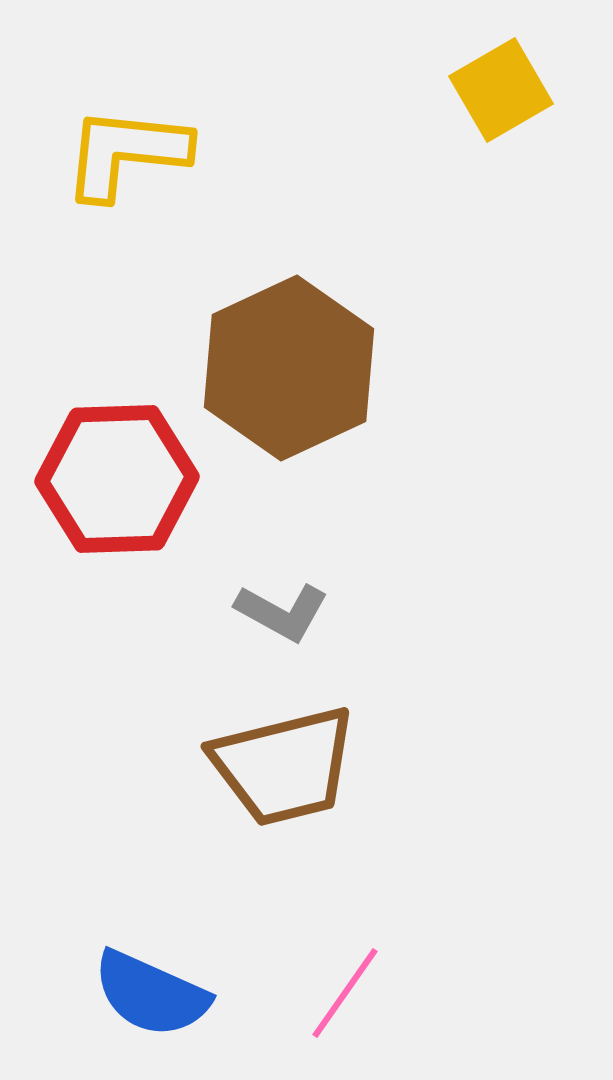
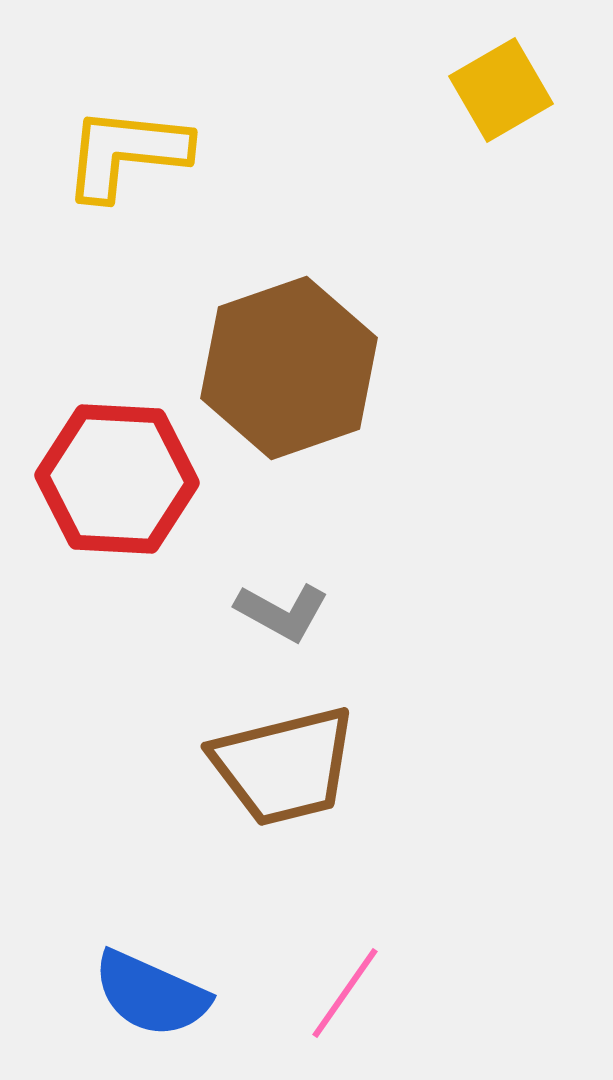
brown hexagon: rotated 6 degrees clockwise
red hexagon: rotated 5 degrees clockwise
